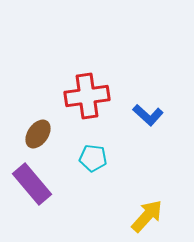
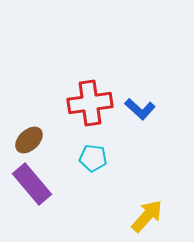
red cross: moved 3 px right, 7 px down
blue L-shape: moved 8 px left, 6 px up
brown ellipse: moved 9 px left, 6 px down; rotated 12 degrees clockwise
